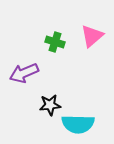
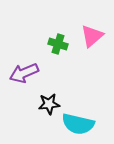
green cross: moved 3 px right, 2 px down
black star: moved 1 px left, 1 px up
cyan semicircle: rotated 12 degrees clockwise
